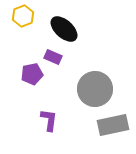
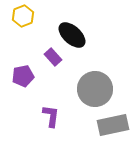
black ellipse: moved 8 px right, 6 px down
purple rectangle: rotated 24 degrees clockwise
purple pentagon: moved 9 px left, 2 px down
purple L-shape: moved 2 px right, 4 px up
